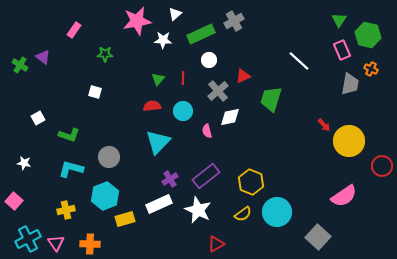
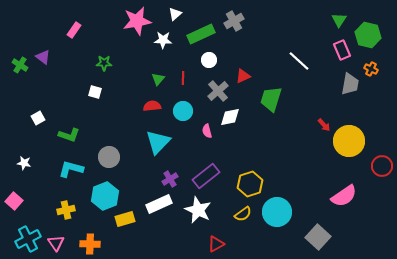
green star at (105, 54): moved 1 px left, 9 px down
yellow hexagon at (251, 182): moved 1 px left, 2 px down; rotated 20 degrees clockwise
